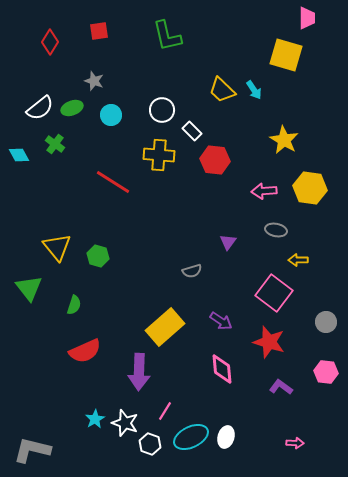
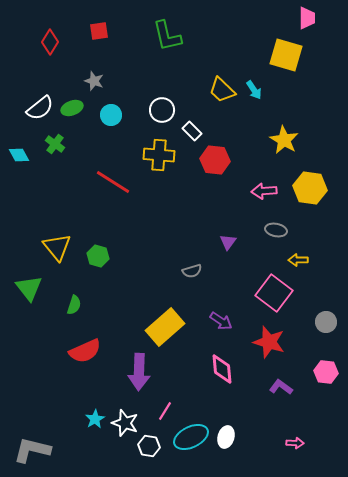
white hexagon at (150, 444): moved 1 px left, 2 px down; rotated 10 degrees counterclockwise
